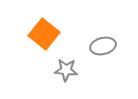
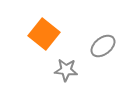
gray ellipse: rotated 25 degrees counterclockwise
